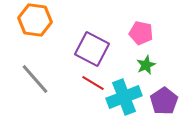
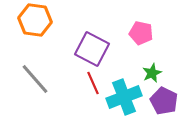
green star: moved 6 px right, 8 px down
red line: rotated 35 degrees clockwise
purple pentagon: rotated 12 degrees counterclockwise
